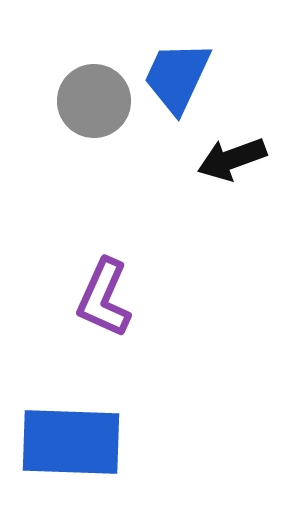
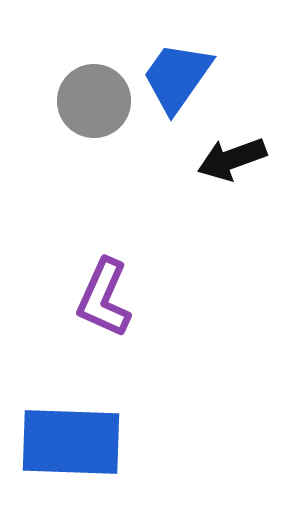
blue trapezoid: rotated 10 degrees clockwise
